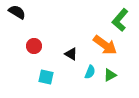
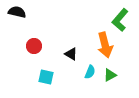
black semicircle: rotated 18 degrees counterclockwise
orange arrow: rotated 40 degrees clockwise
